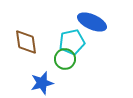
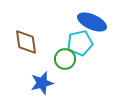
cyan pentagon: moved 8 px right, 1 px down
